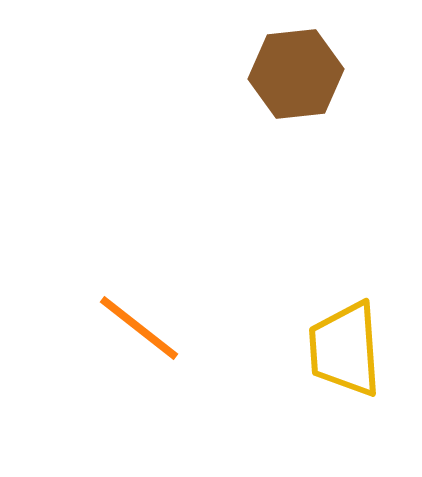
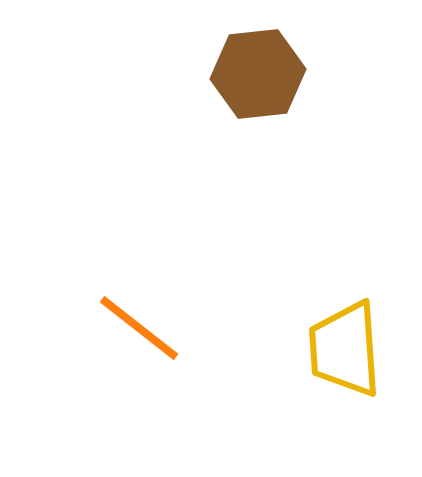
brown hexagon: moved 38 px left
